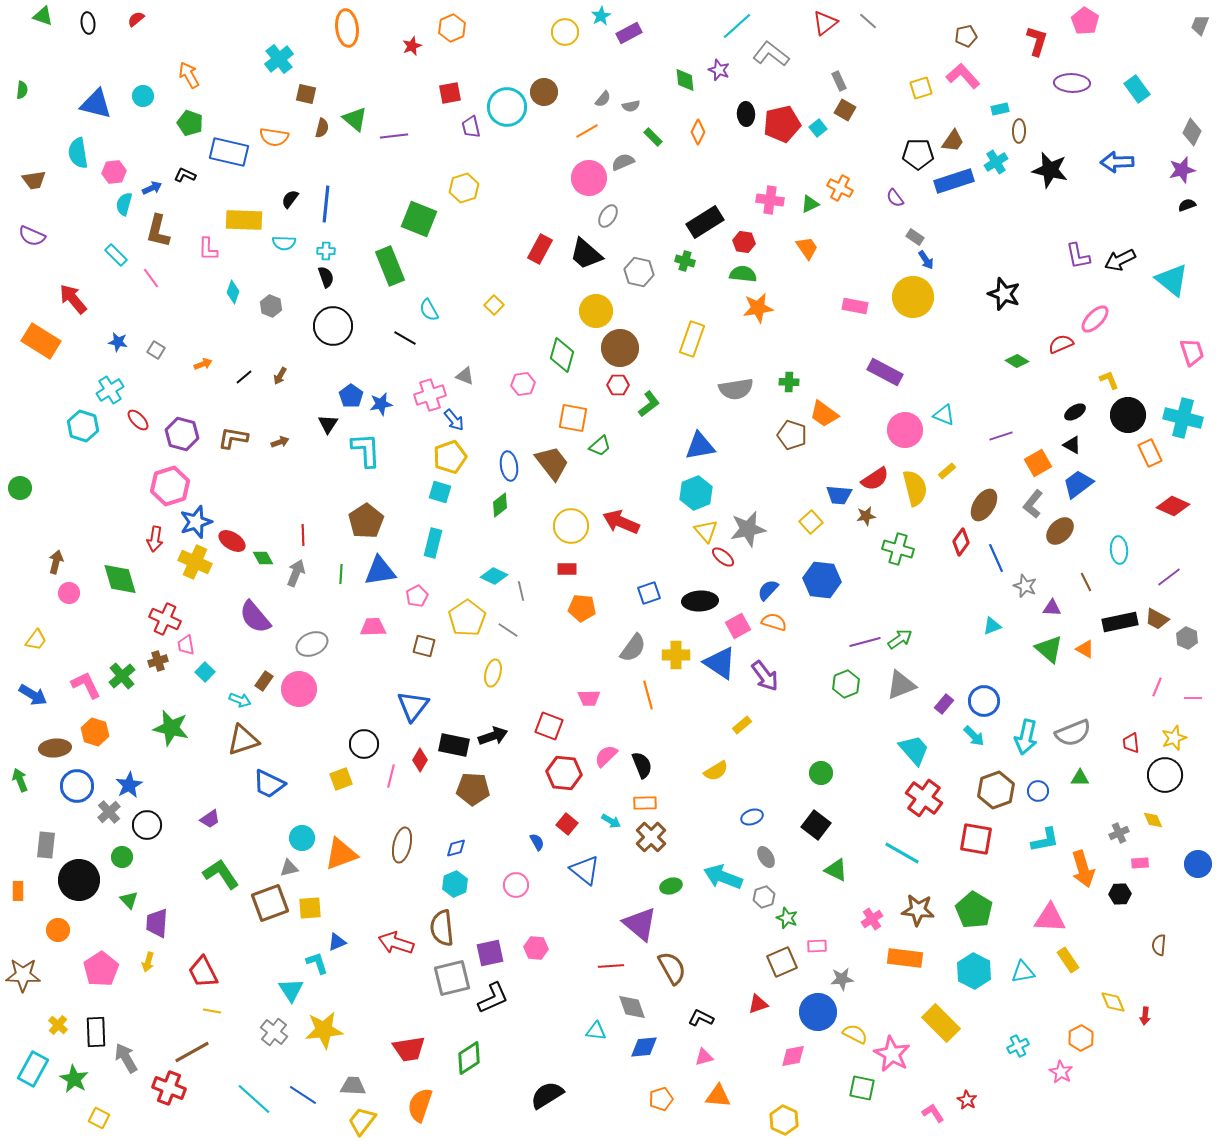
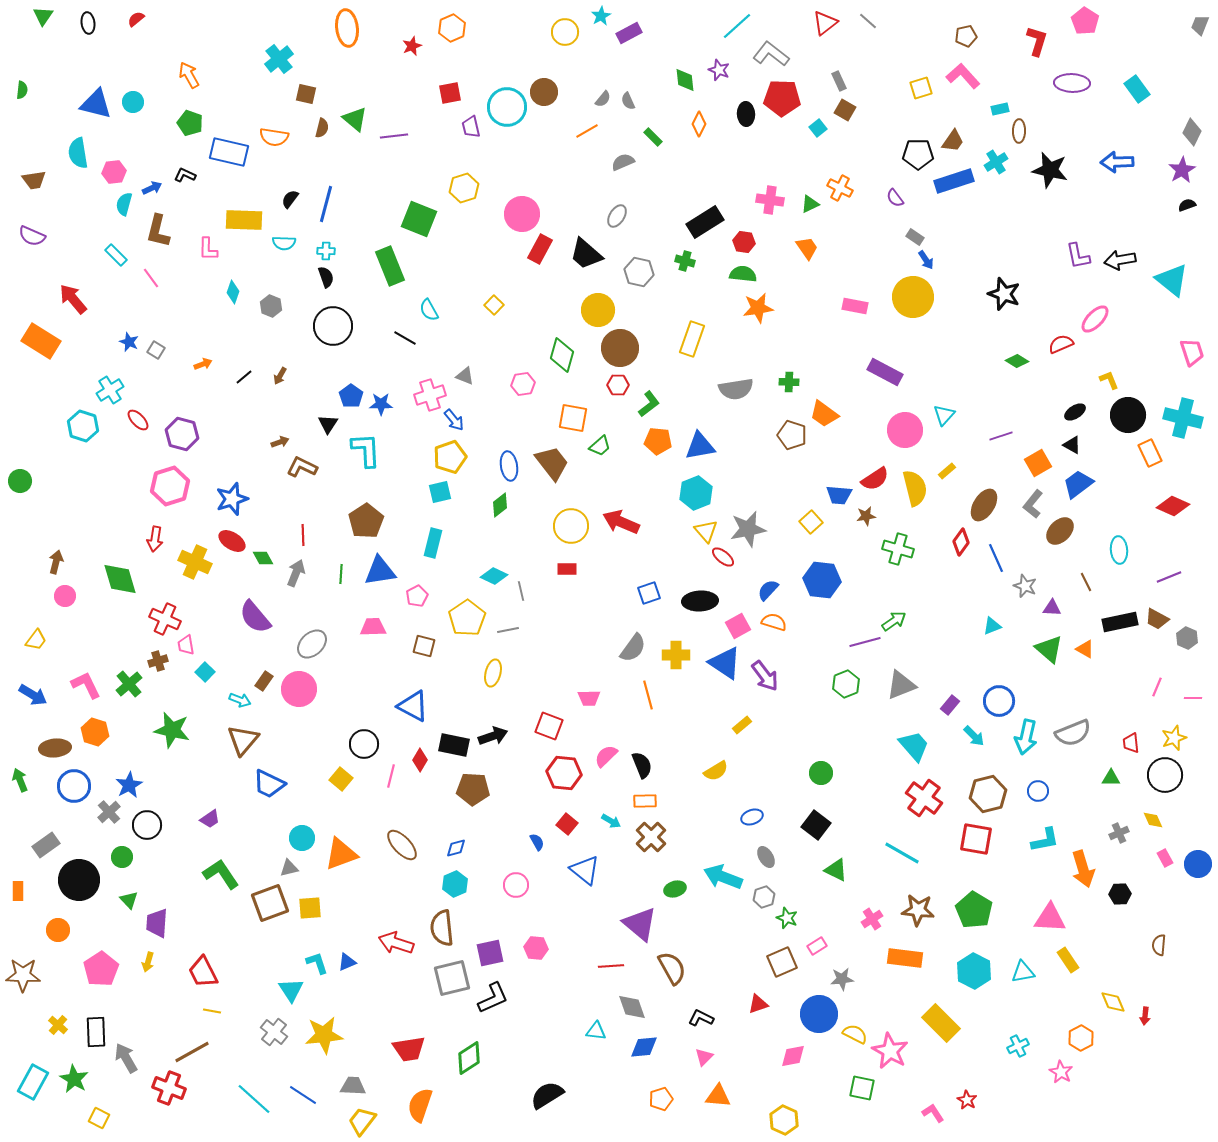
green triangle at (43, 16): rotated 45 degrees clockwise
cyan circle at (143, 96): moved 10 px left, 6 px down
gray semicircle at (631, 106): moved 3 px left, 5 px up; rotated 78 degrees clockwise
red pentagon at (782, 124): moved 26 px up; rotated 15 degrees clockwise
orange diamond at (698, 132): moved 1 px right, 8 px up
purple star at (1182, 170): rotated 16 degrees counterclockwise
pink circle at (589, 178): moved 67 px left, 36 px down
blue line at (326, 204): rotated 9 degrees clockwise
gray ellipse at (608, 216): moved 9 px right
black arrow at (1120, 260): rotated 16 degrees clockwise
yellow circle at (596, 311): moved 2 px right, 1 px up
blue star at (118, 342): moved 11 px right; rotated 12 degrees clockwise
blue star at (381, 404): rotated 10 degrees clockwise
cyan triangle at (944, 415): rotated 50 degrees clockwise
brown L-shape at (233, 438): moved 69 px right, 29 px down; rotated 16 degrees clockwise
green circle at (20, 488): moved 7 px up
cyan square at (440, 492): rotated 30 degrees counterclockwise
blue star at (196, 522): moved 36 px right, 23 px up
purple line at (1169, 577): rotated 15 degrees clockwise
pink circle at (69, 593): moved 4 px left, 3 px down
orange pentagon at (582, 608): moved 76 px right, 167 px up
gray line at (508, 630): rotated 45 degrees counterclockwise
green arrow at (900, 639): moved 6 px left, 18 px up
gray ellipse at (312, 644): rotated 20 degrees counterclockwise
blue triangle at (720, 663): moved 5 px right
green cross at (122, 676): moved 7 px right, 8 px down
blue circle at (984, 701): moved 15 px right
purple rectangle at (944, 704): moved 6 px right, 1 px down
blue triangle at (413, 706): rotated 40 degrees counterclockwise
green star at (171, 728): moved 1 px right, 2 px down
brown triangle at (243, 740): rotated 32 degrees counterclockwise
cyan trapezoid at (914, 750): moved 4 px up
green triangle at (1080, 778): moved 31 px right
yellow square at (341, 779): rotated 30 degrees counterclockwise
blue circle at (77, 786): moved 3 px left
brown hexagon at (996, 790): moved 8 px left, 4 px down; rotated 6 degrees clockwise
orange rectangle at (645, 803): moved 2 px up
gray rectangle at (46, 845): rotated 48 degrees clockwise
brown ellipse at (402, 845): rotated 56 degrees counterclockwise
pink rectangle at (1140, 863): moved 25 px right, 5 px up; rotated 66 degrees clockwise
green ellipse at (671, 886): moved 4 px right, 3 px down
blue triangle at (337, 942): moved 10 px right, 20 px down
pink rectangle at (817, 946): rotated 30 degrees counterclockwise
blue circle at (818, 1012): moved 1 px right, 2 px down
yellow star at (324, 1030): moved 5 px down
pink star at (892, 1054): moved 2 px left, 3 px up
pink triangle at (704, 1057): rotated 30 degrees counterclockwise
cyan rectangle at (33, 1069): moved 13 px down
